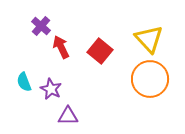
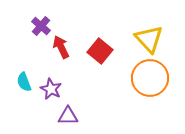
orange circle: moved 1 px up
